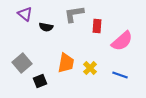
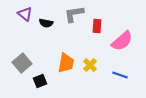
black semicircle: moved 4 px up
yellow cross: moved 3 px up
